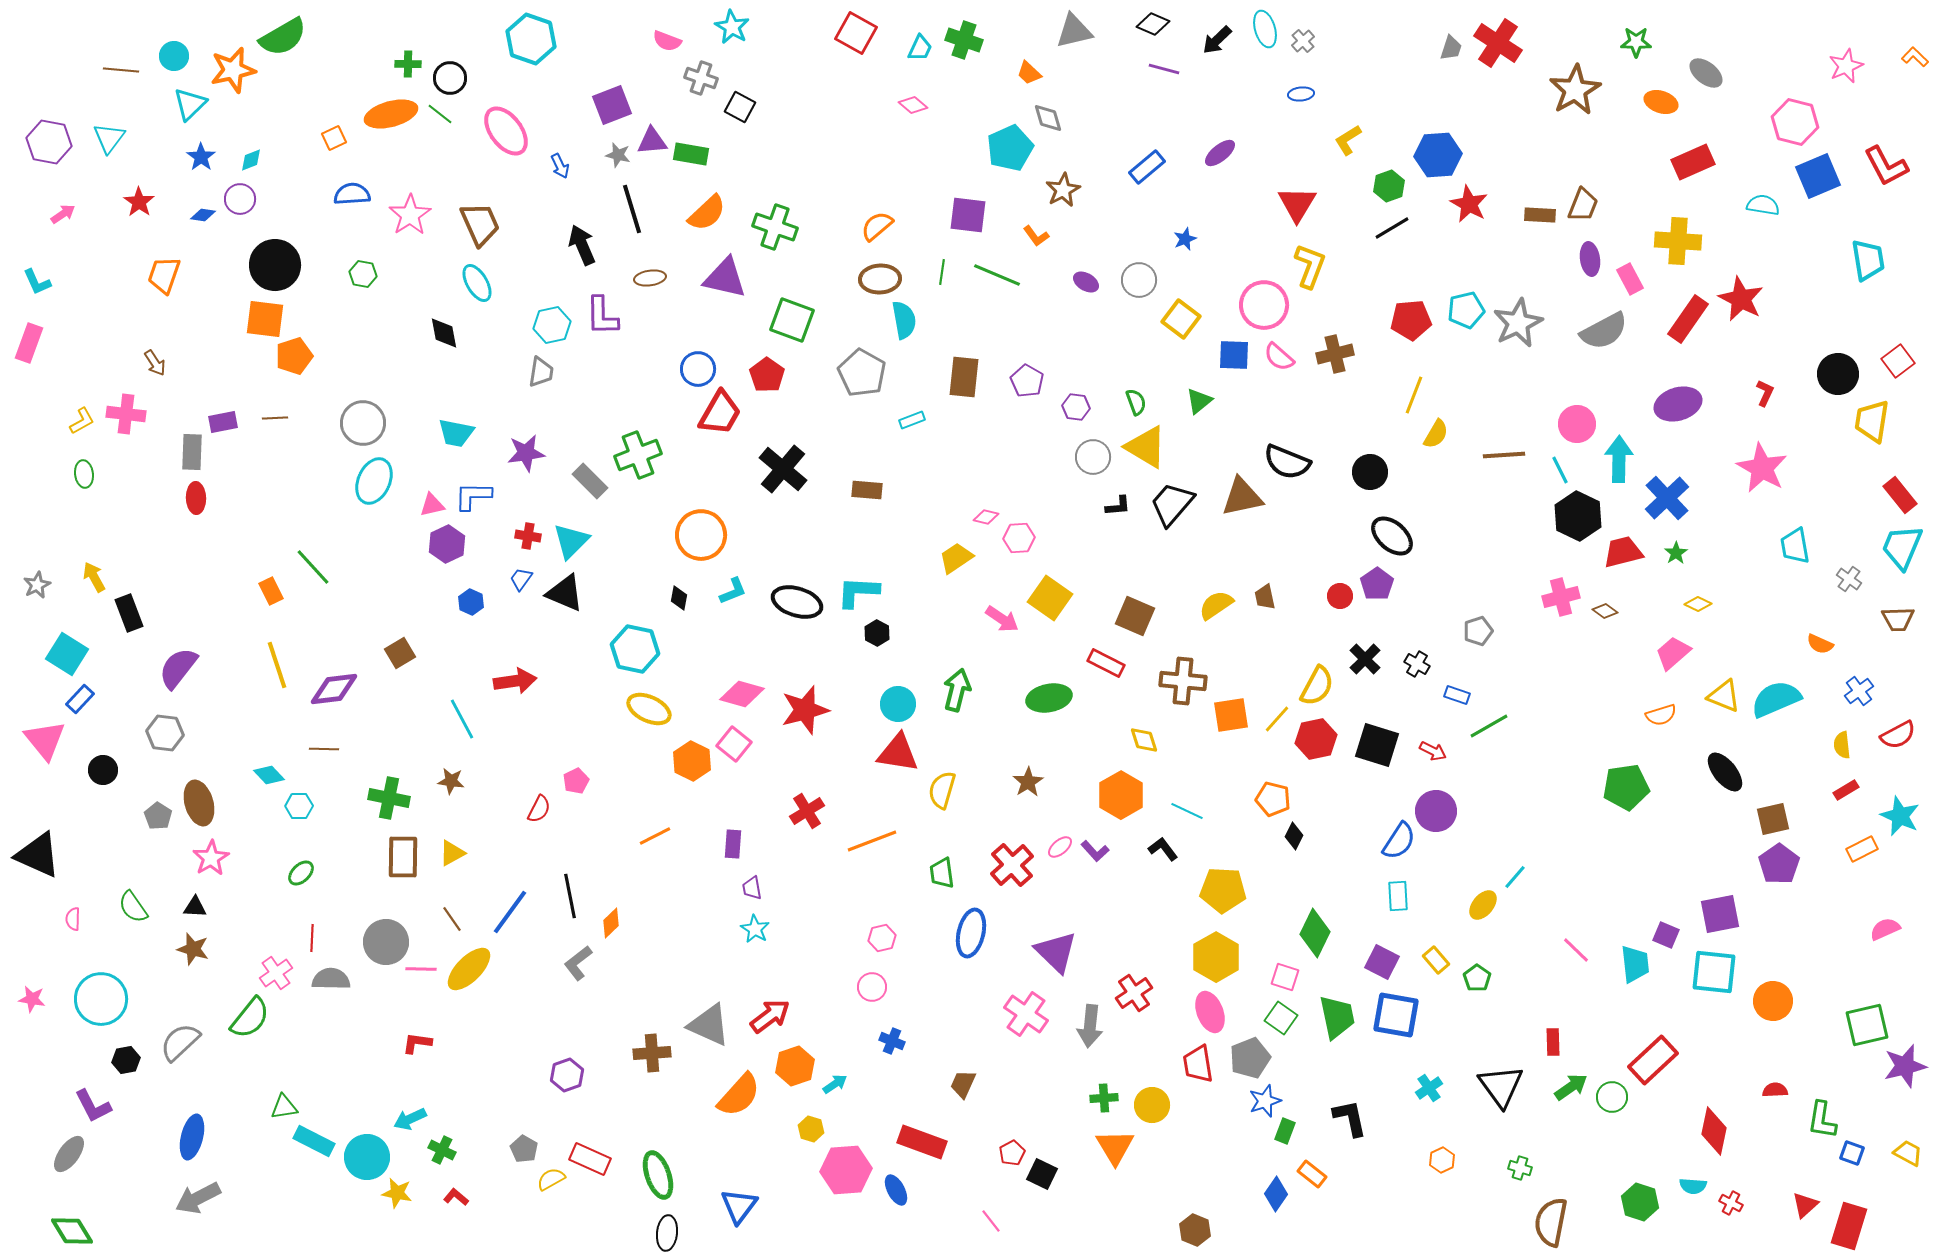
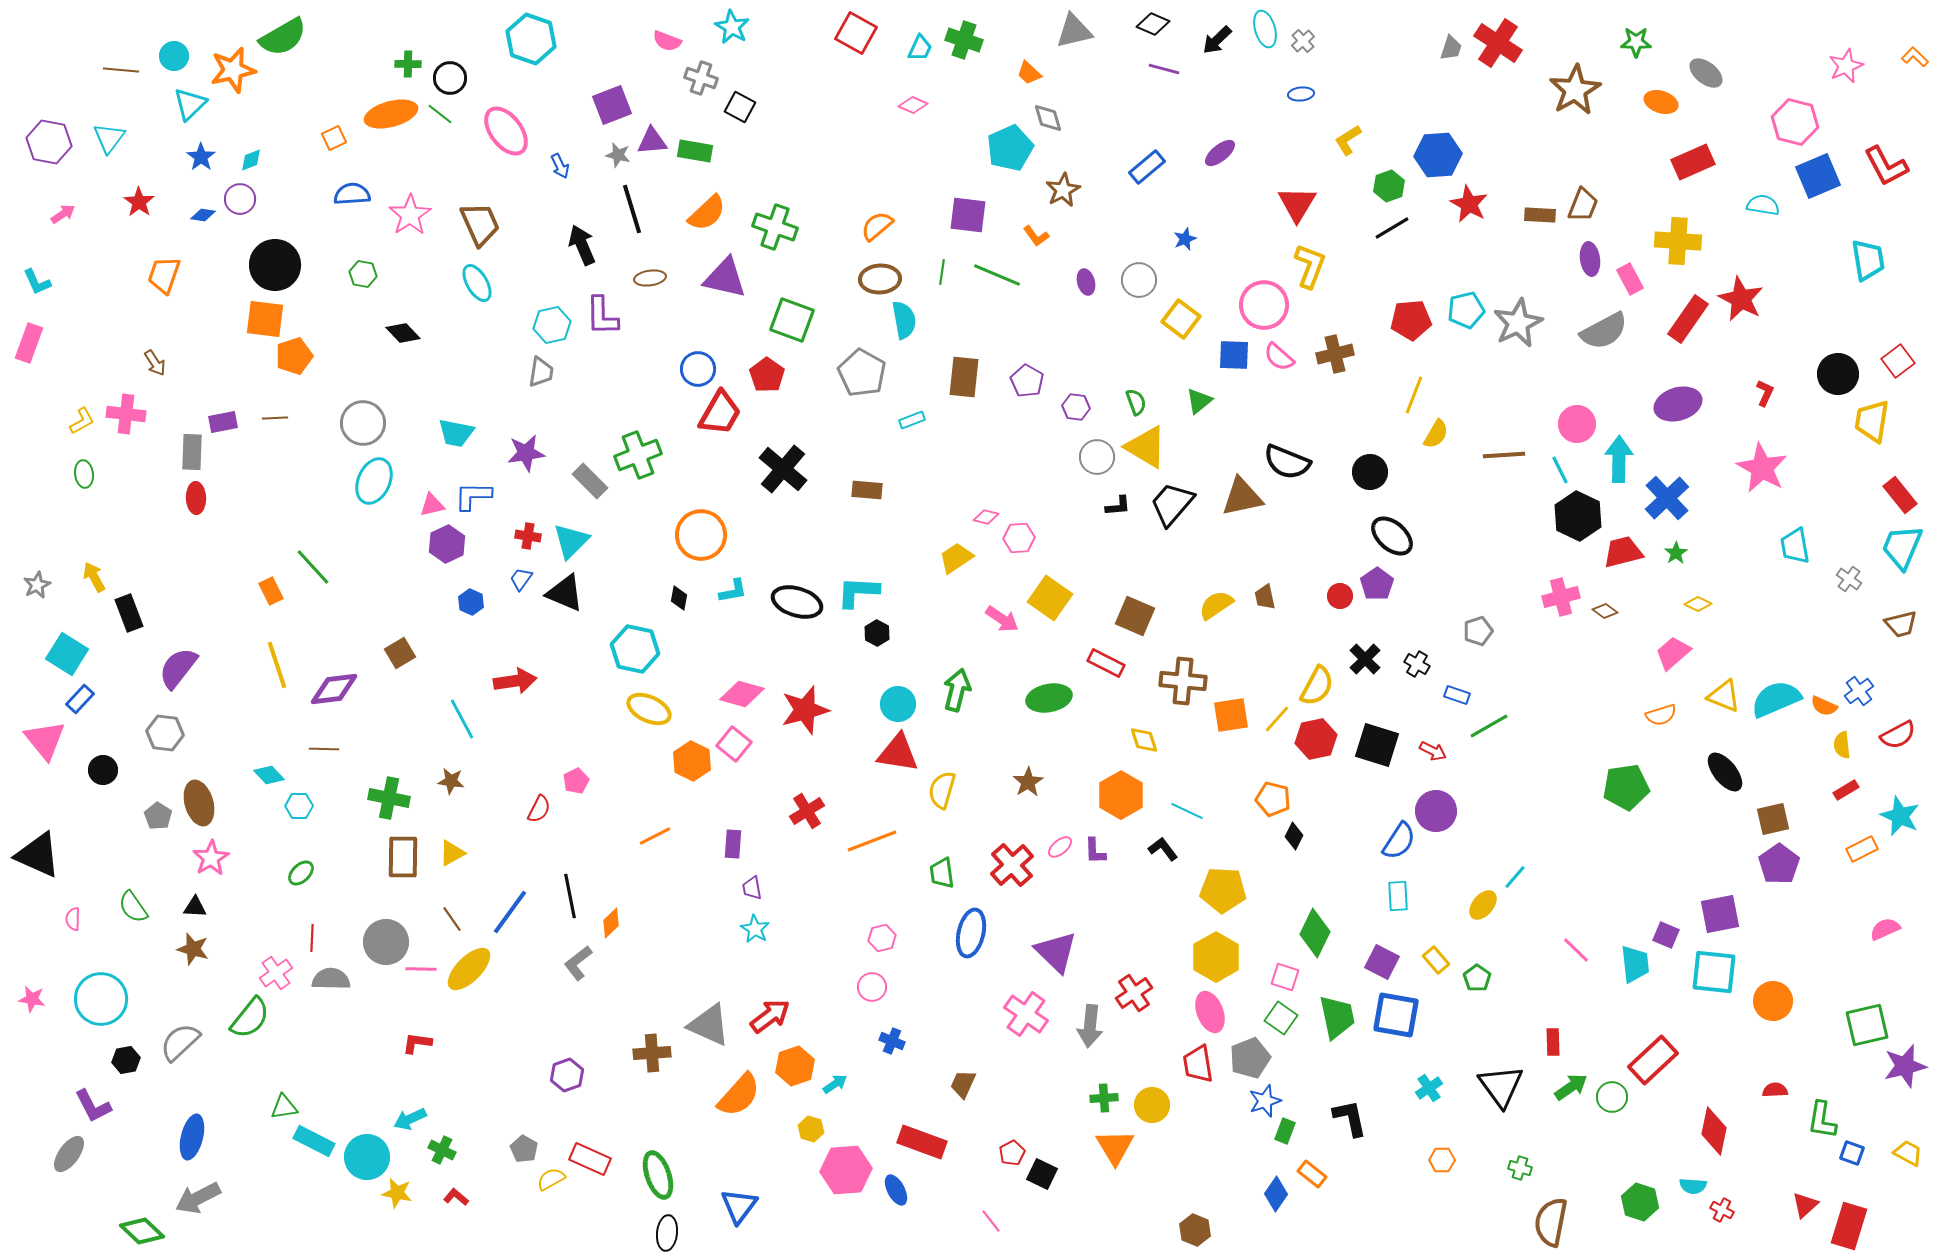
pink diamond at (913, 105): rotated 16 degrees counterclockwise
green rectangle at (691, 154): moved 4 px right, 3 px up
purple ellipse at (1086, 282): rotated 45 degrees clockwise
black diamond at (444, 333): moved 41 px left; rotated 32 degrees counterclockwise
gray circle at (1093, 457): moved 4 px right
cyan L-shape at (733, 591): rotated 12 degrees clockwise
brown trapezoid at (1898, 619): moved 3 px right, 5 px down; rotated 12 degrees counterclockwise
orange semicircle at (1820, 644): moved 4 px right, 62 px down
purple L-shape at (1095, 851): rotated 40 degrees clockwise
orange hexagon at (1442, 1160): rotated 25 degrees clockwise
red cross at (1731, 1203): moved 9 px left, 7 px down
green diamond at (72, 1231): moved 70 px right; rotated 15 degrees counterclockwise
